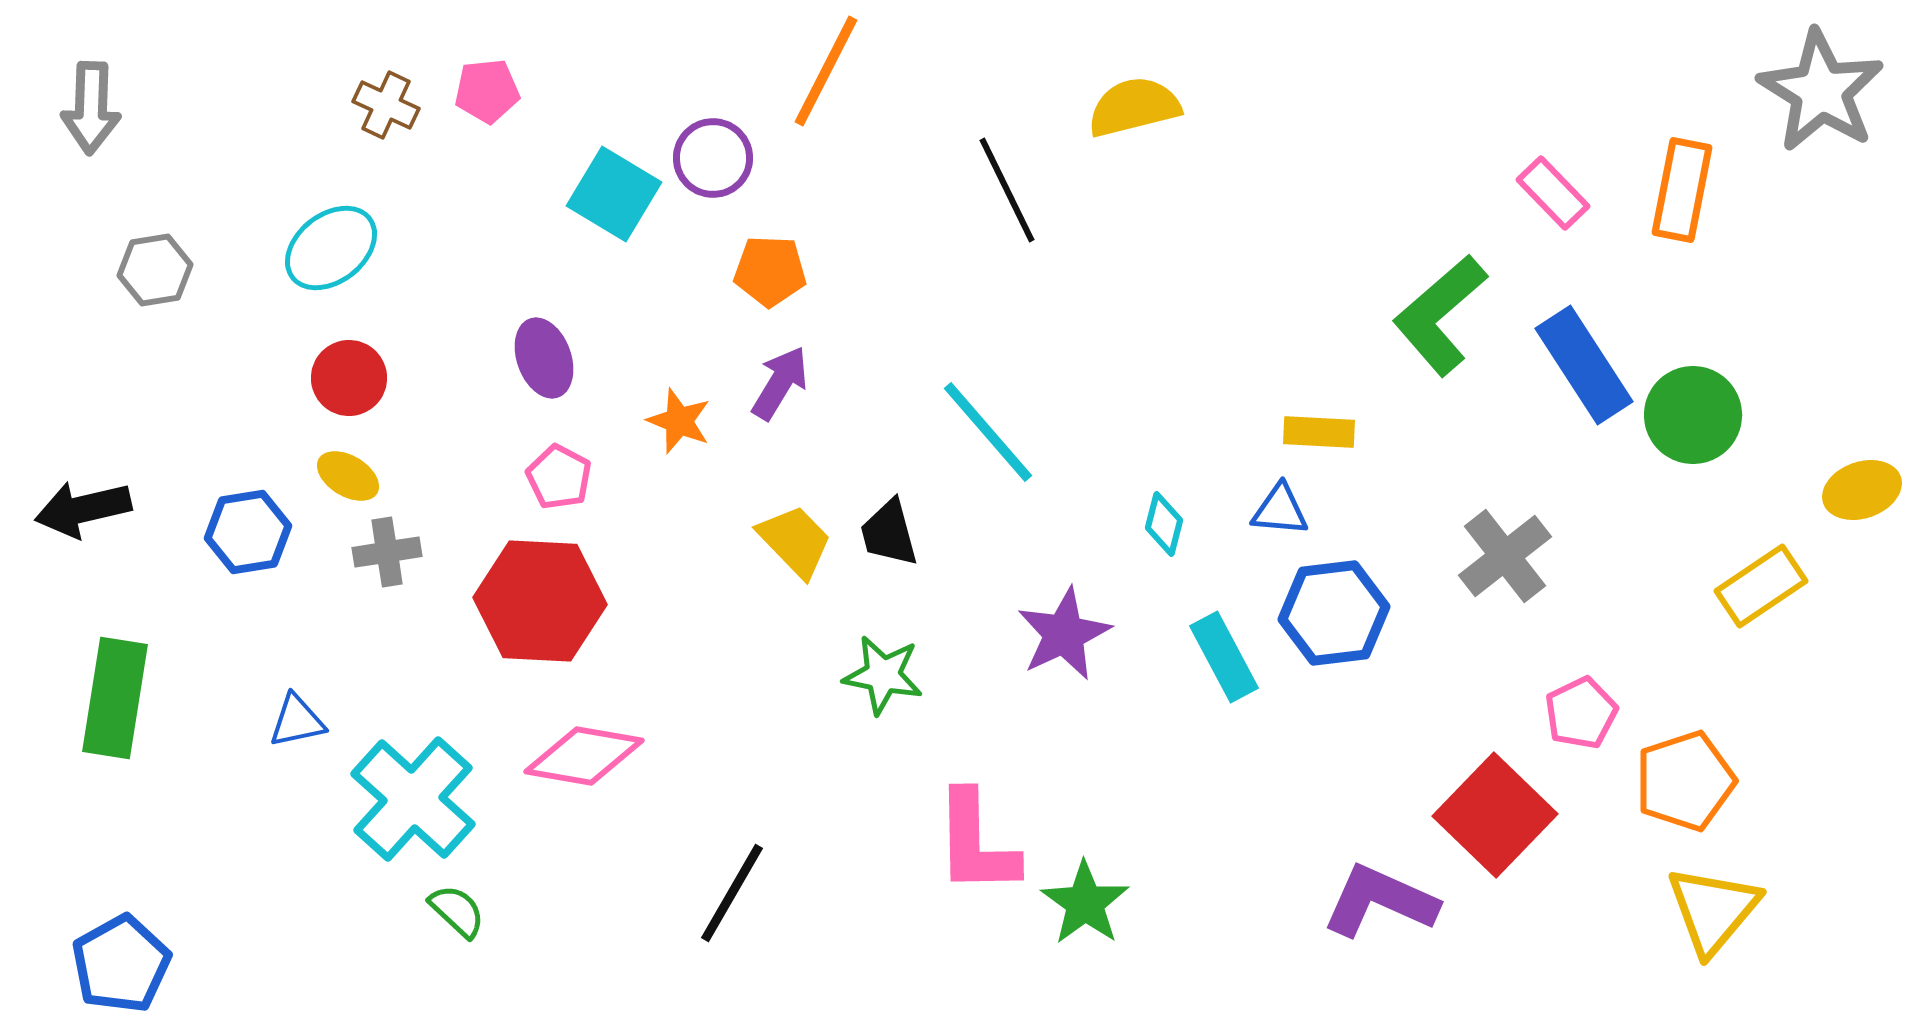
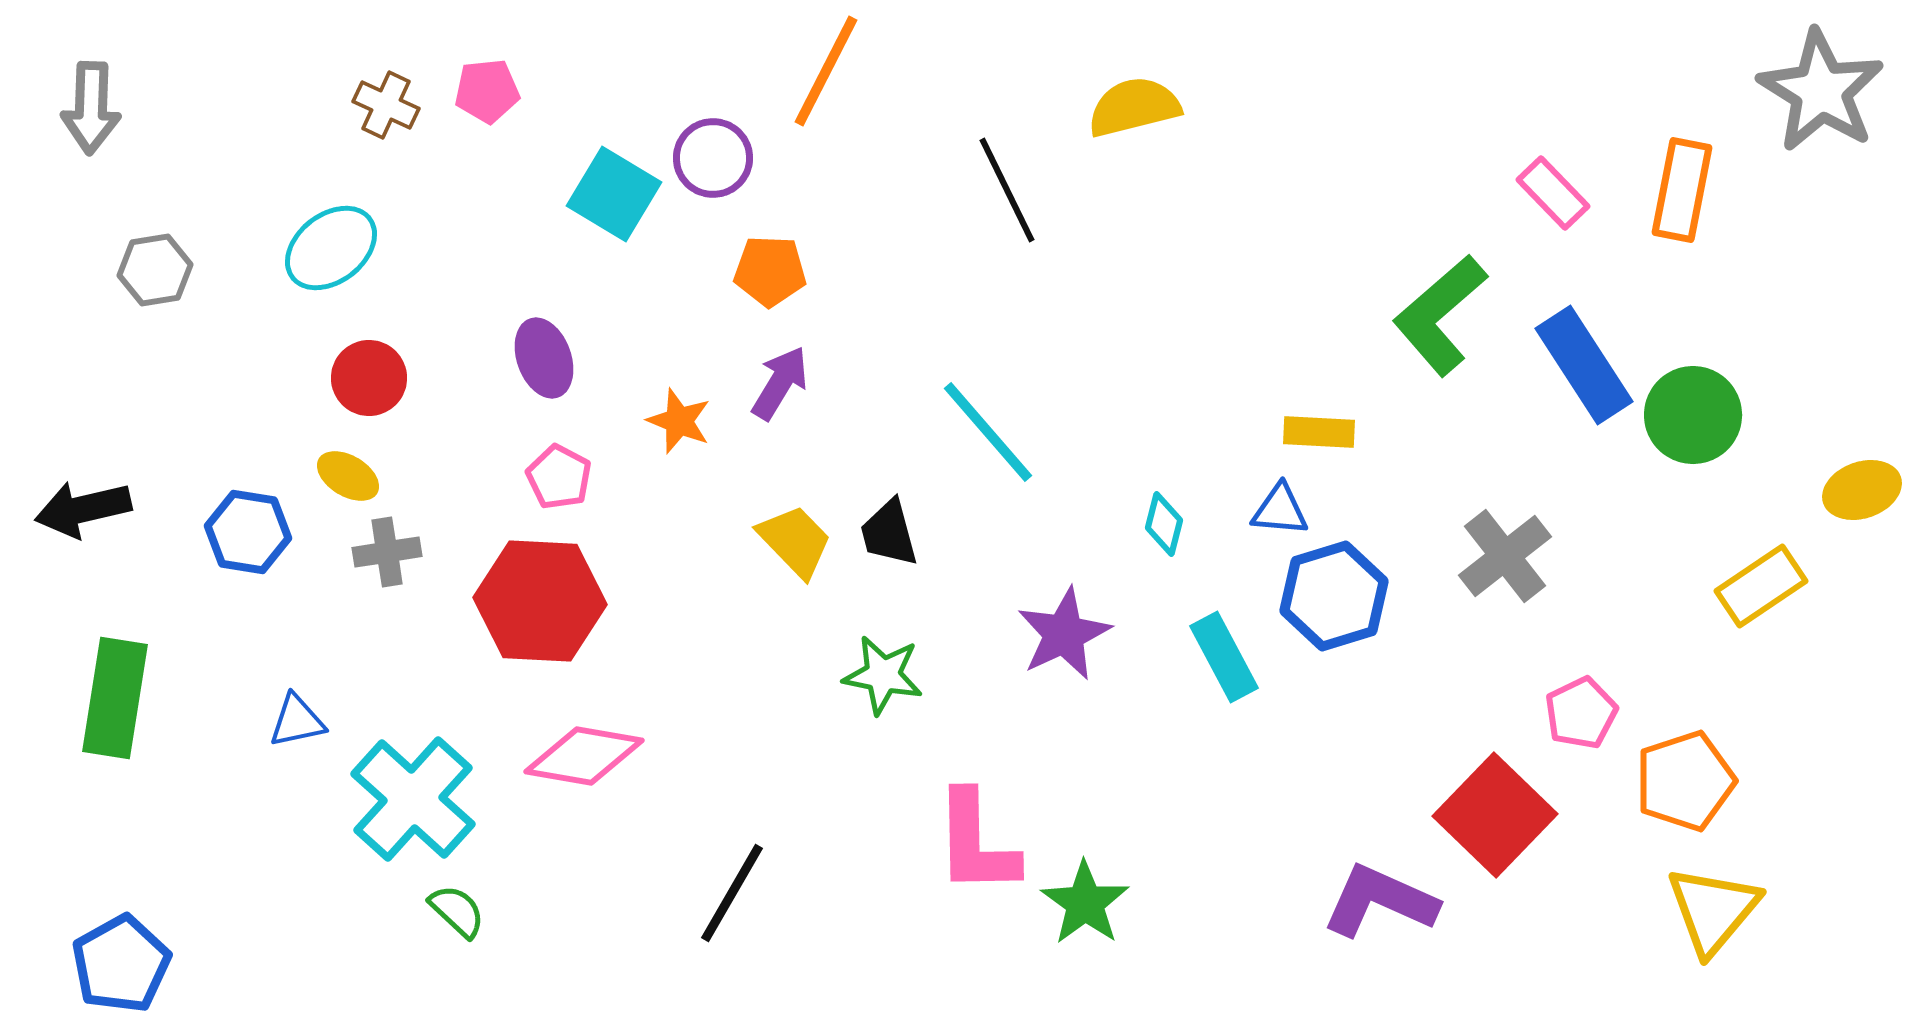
red circle at (349, 378): moved 20 px right
blue hexagon at (248, 532): rotated 18 degrees clockwise
blue hexagon at (1334, 613): moved 17 px up; rotated 10 degrees counterclockwise
